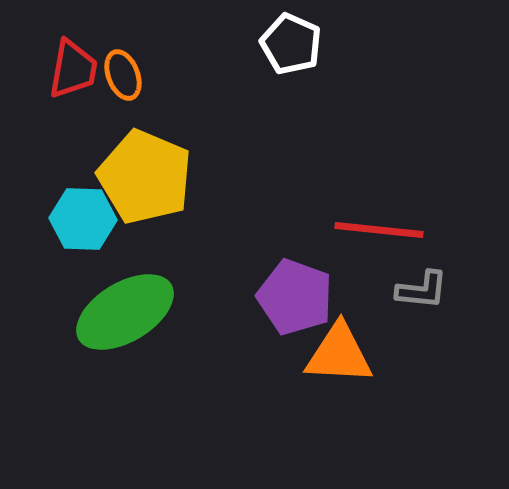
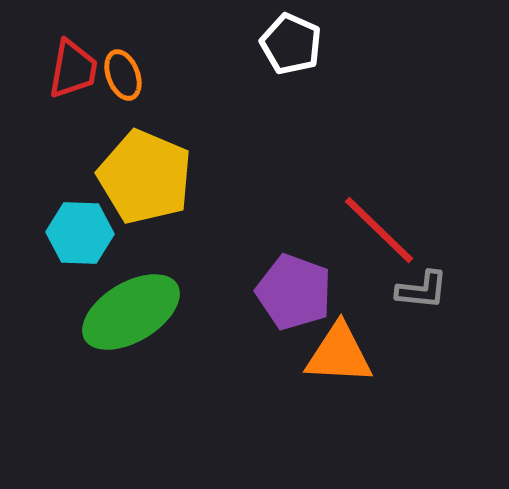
cyan hexagon: moved 3 px left, 14 px down
red line: rotated 38 degrees clockwise
purple pentagon: moved 1 px left, 5 px up
green ellipse: moved 6 px right
